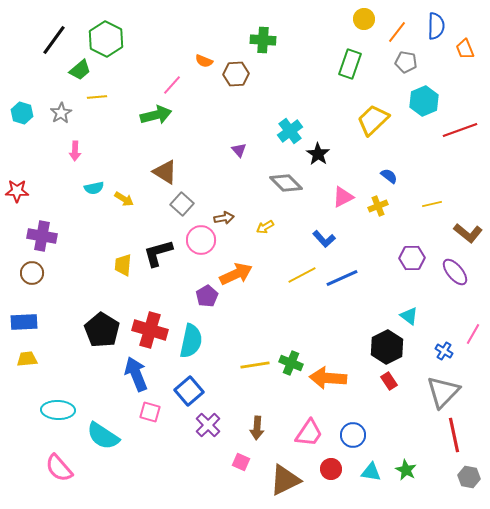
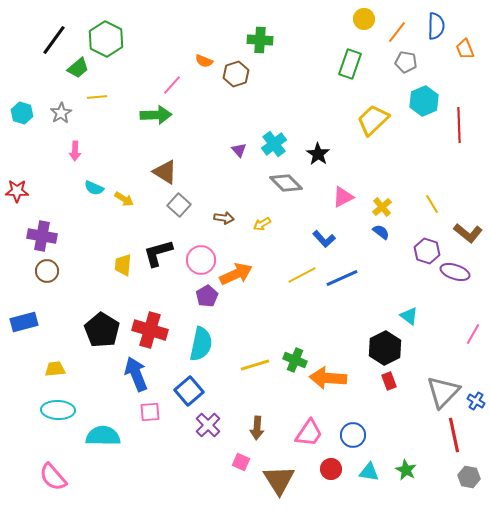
green cross at (263, 40): moved 3 px left
green trapezoid at (80, 70): moved 2 px left, 2 px up
brown hexagon at (236, 74): rotated 15 degrees counterclockwise
green arrow at (156, 115): rotated 12 degrees clockwise
red line at (460, 130): moved 1 px left, 5 px up; rotated 72 degrees counterclockwise
cyan cross at (290, 131): moved 16 px left, 13 px down
blue semicircle at (389, 176): moved 8 px left, 56 px down
cyan semicircle at (94, 188): rotated 36 degrees clockwise
gray square at (182, 204): moved 3 px left, 1 px down
yellow line at (432, 204): rotated 72 degrees clockwise
yellow cross at (378, 206): moved 4 px right, 1 px down; rotated 18 degrees counterclockwise
brown arrow at (224, 218): rotated 18 degrees clockwise
yellow arrow at (265, 227): moved 3 px left, 3 px up
pink circle at (201, 240): moved 20 px down
purple hexagon at (412, 258): moved 15 px right, 7 px up; rotated 20 degrees clockwise
purple ellipse at (455, 272): rotated 32 degrees counterclockwise
brown circle at (32, 273): moved 15 px right, 2 px up
blue rectangle at (24, 322): rotated 12 degrees counterclockwise
cyan semicircle at (191, 341): moved 10 px right, 3 px down
black hexagon at (387, 347): moved 2 px left, 1 px down
blue cross at (444, 351): moved 32 px right, 50 px down
yellow trapezoid at (27, 359): moved 28 px right, 10 px down
green cross at (291, 363): moved 4 px right, 3 px up
yellow line at (255, 365): rotated 8 degrees counterclockwise
red rectangle at (389, 381): rotated 12 degrees clockwise
pink square at (150, 412): rotated 20 degrees counterclockwise
cyan semicircle at (103, 436): rotated 148 degrees clockwise
pink semicircle at (59, 468): moved 6 px left, 9 px down
cyan triangle at (371, 472): moved 2 px left
brown triangle at (285, 480): moved 6 px left; rotated 36 degrees counterclockwise
